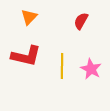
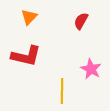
yellow line: moved 25 px down
